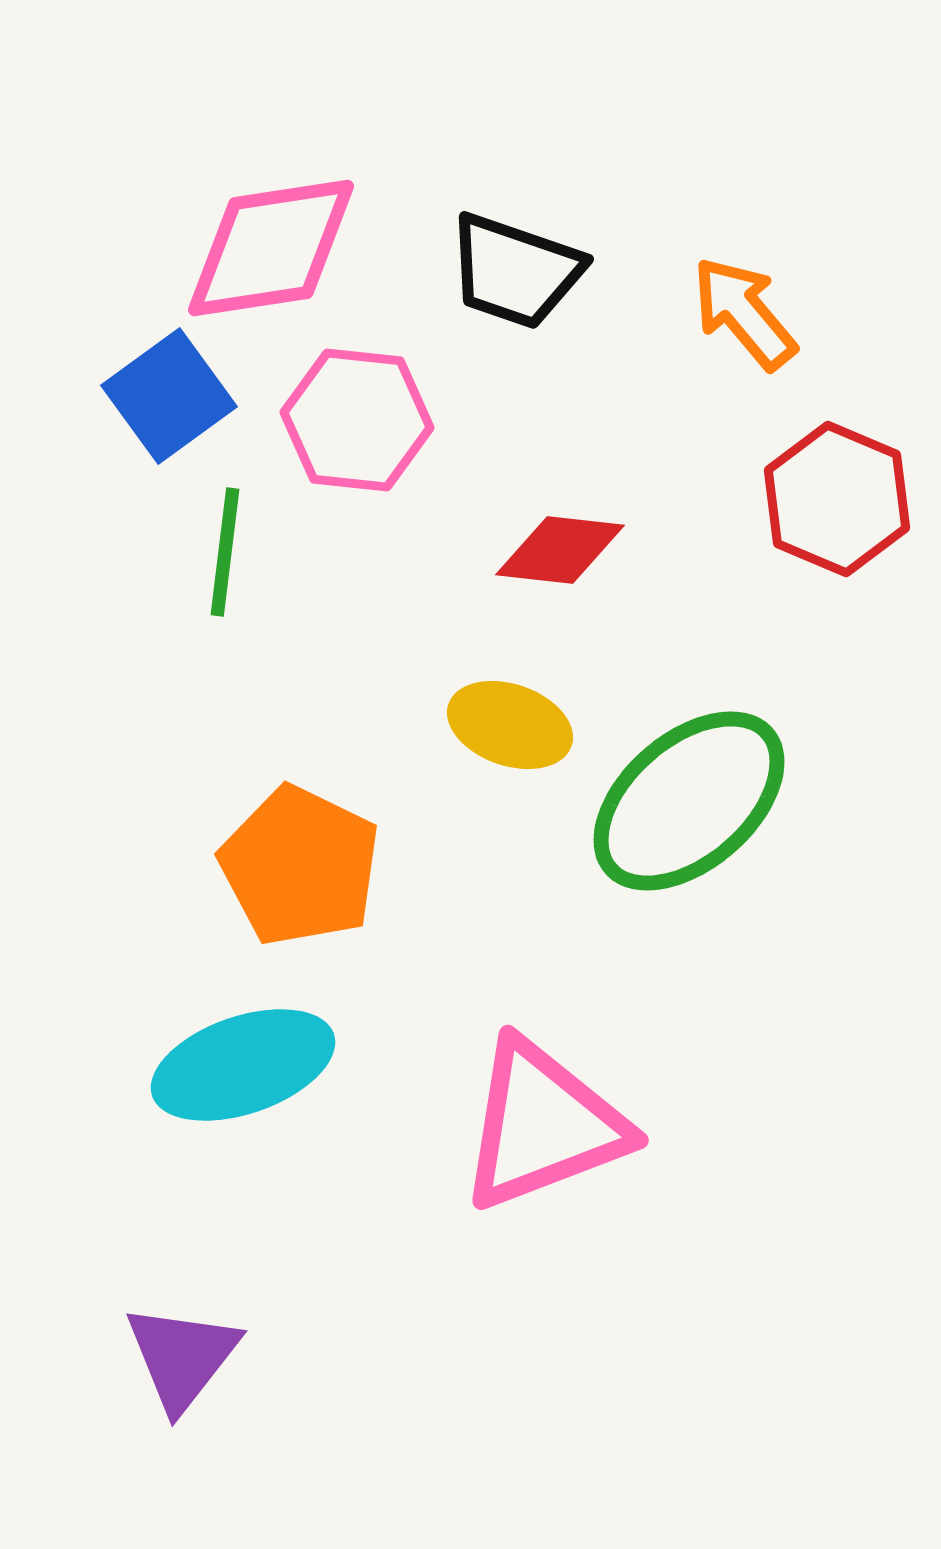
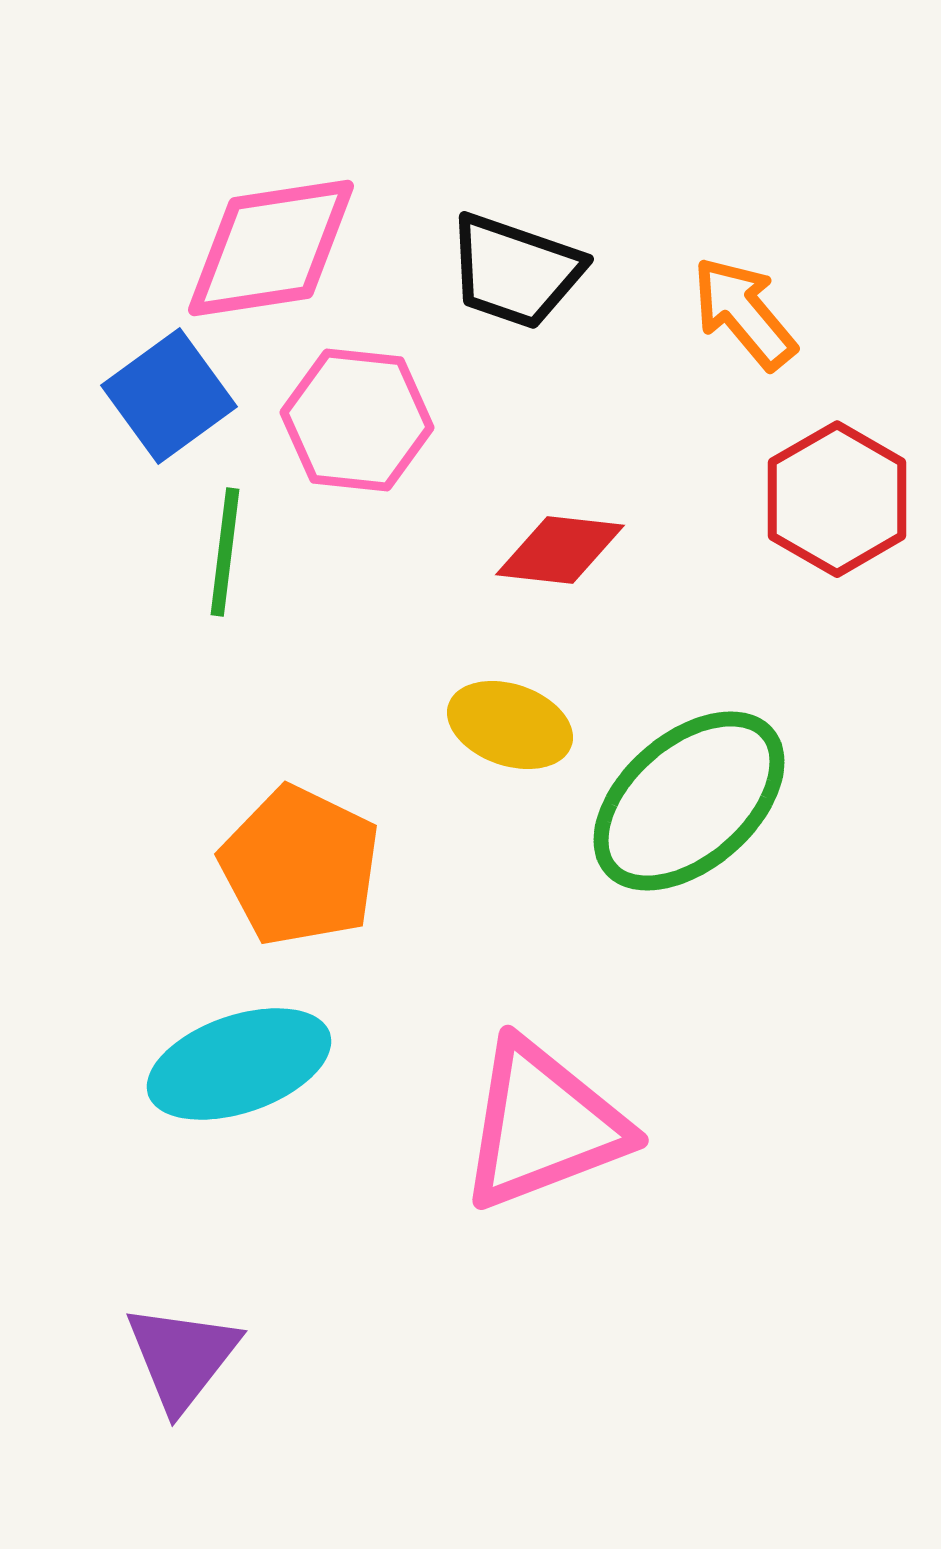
red hexagon: rotated 7 degrees clockwise
cyan ellipse: moved 4 px left, 1 px up
